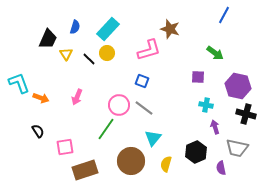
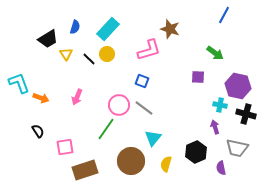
black trapezoid: rotated 35 degrees clockwise
yellow circle: moved 1 px down
cyan cross: moved 14 px right
